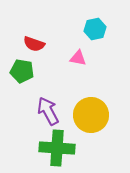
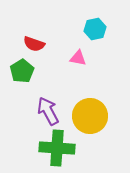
green pentagon: rotated 30 degrees clockwise
yellow circle: moved 1 px left, 1 px down
